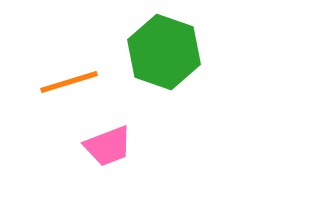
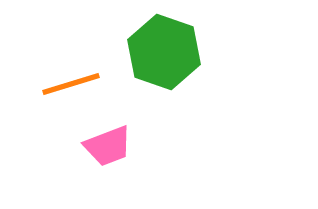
orange line: moved 2 px right, 2 px down
